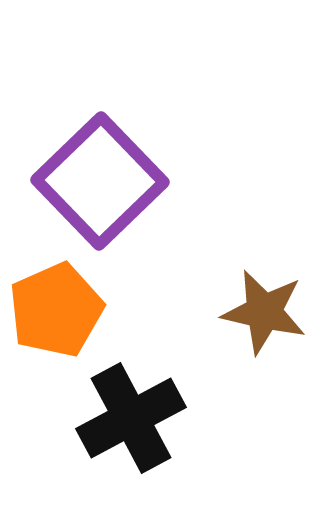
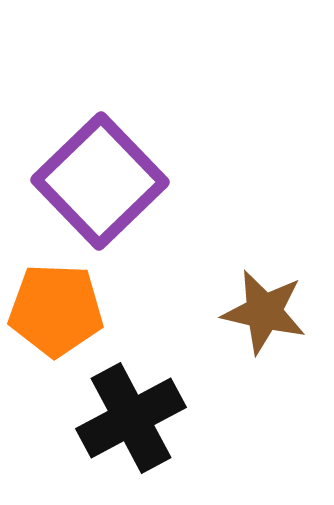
orange pentagon: rotated 26 degrees clockwise
